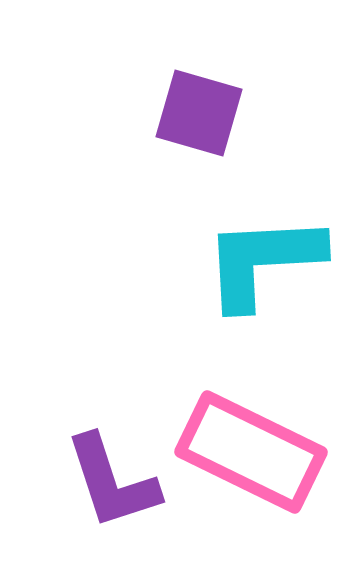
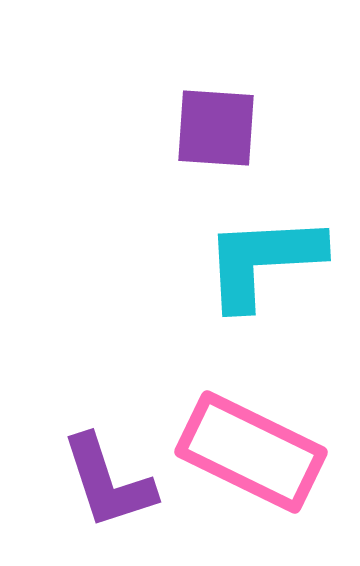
purple square: moved 17 px right, 15 px down; rotated 12 degrees counterclockwise
purple L-shape: moved 4 px left
